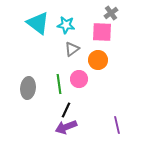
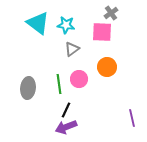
orange circle: moved 9 px right, 7 px down
purple line: moved 15 px right, 7 px up
